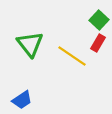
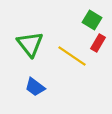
green square: moved 7 px left; rotated 12 degrees counterclockwise
blue trapezoid: moved 13 px right, 13 px up; rotated 70 degrees clockwise
